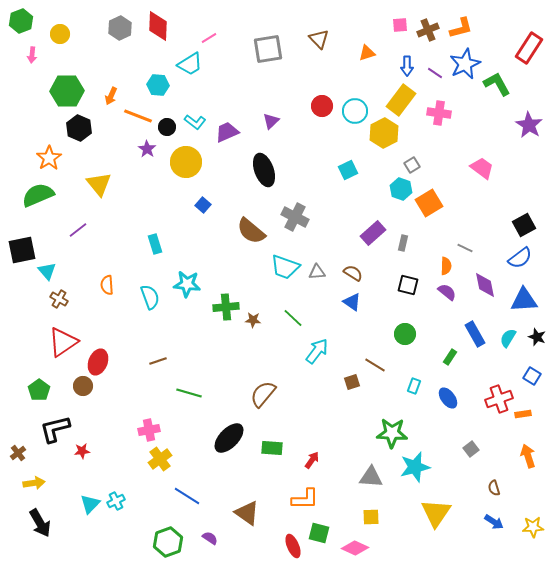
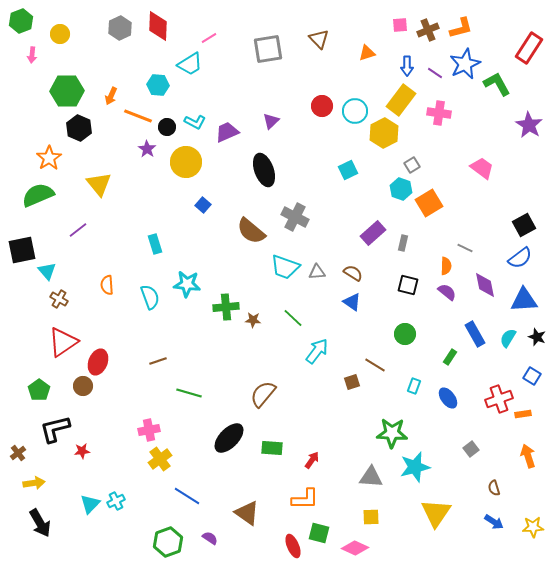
cyan L-shape at (195, 122): rotated 10 degrees counterclockwise
